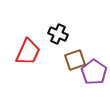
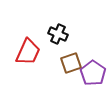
brown square: moved 4 px left, 3 px down
purple pentagon: moved 1 px left, 1 px down
